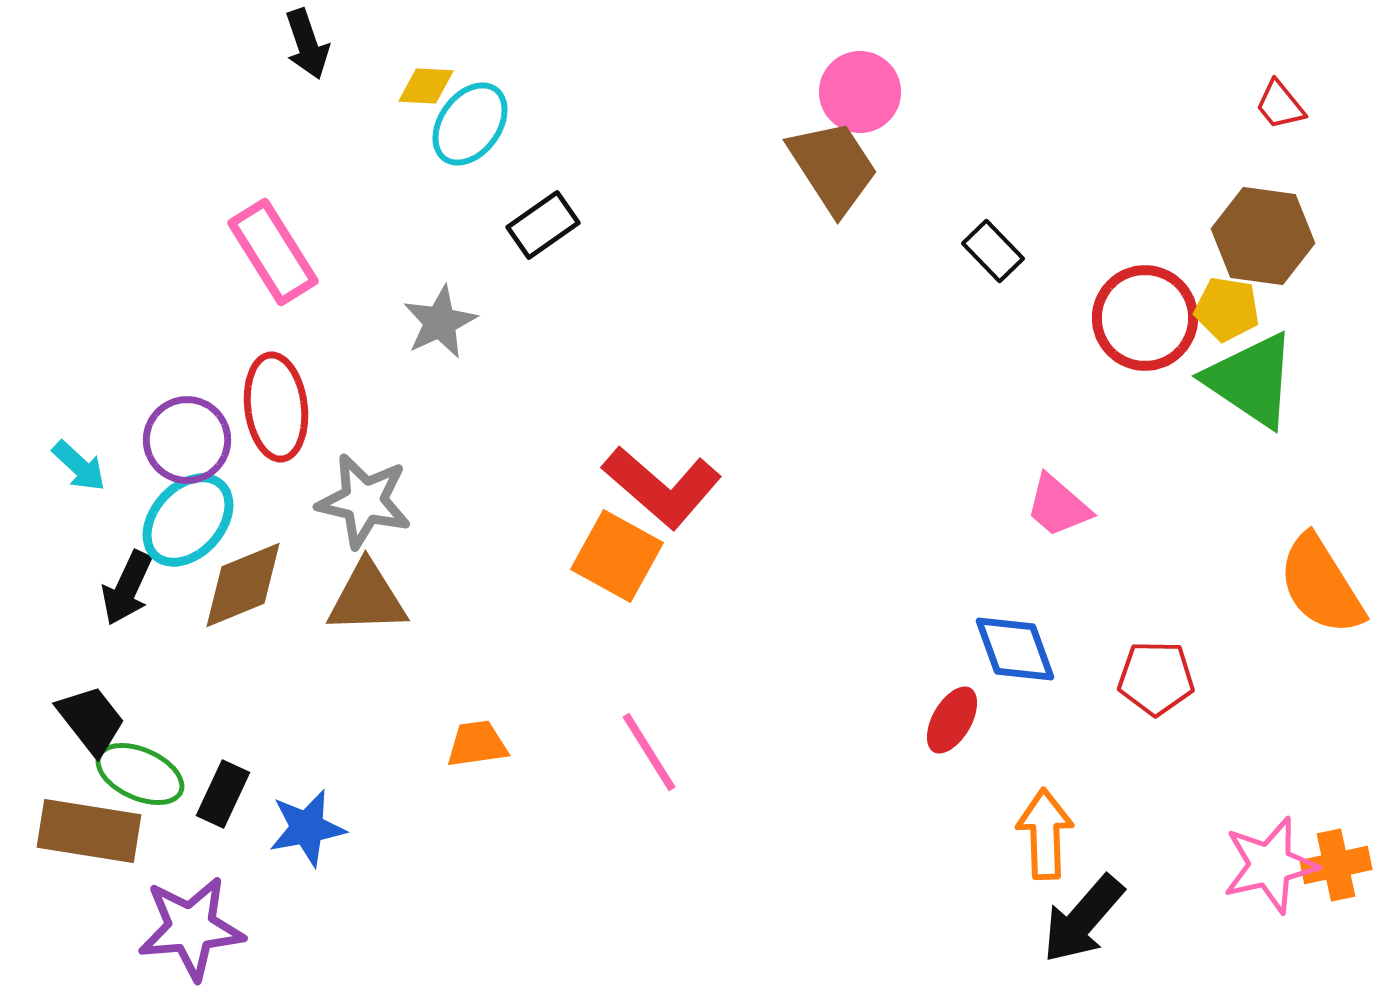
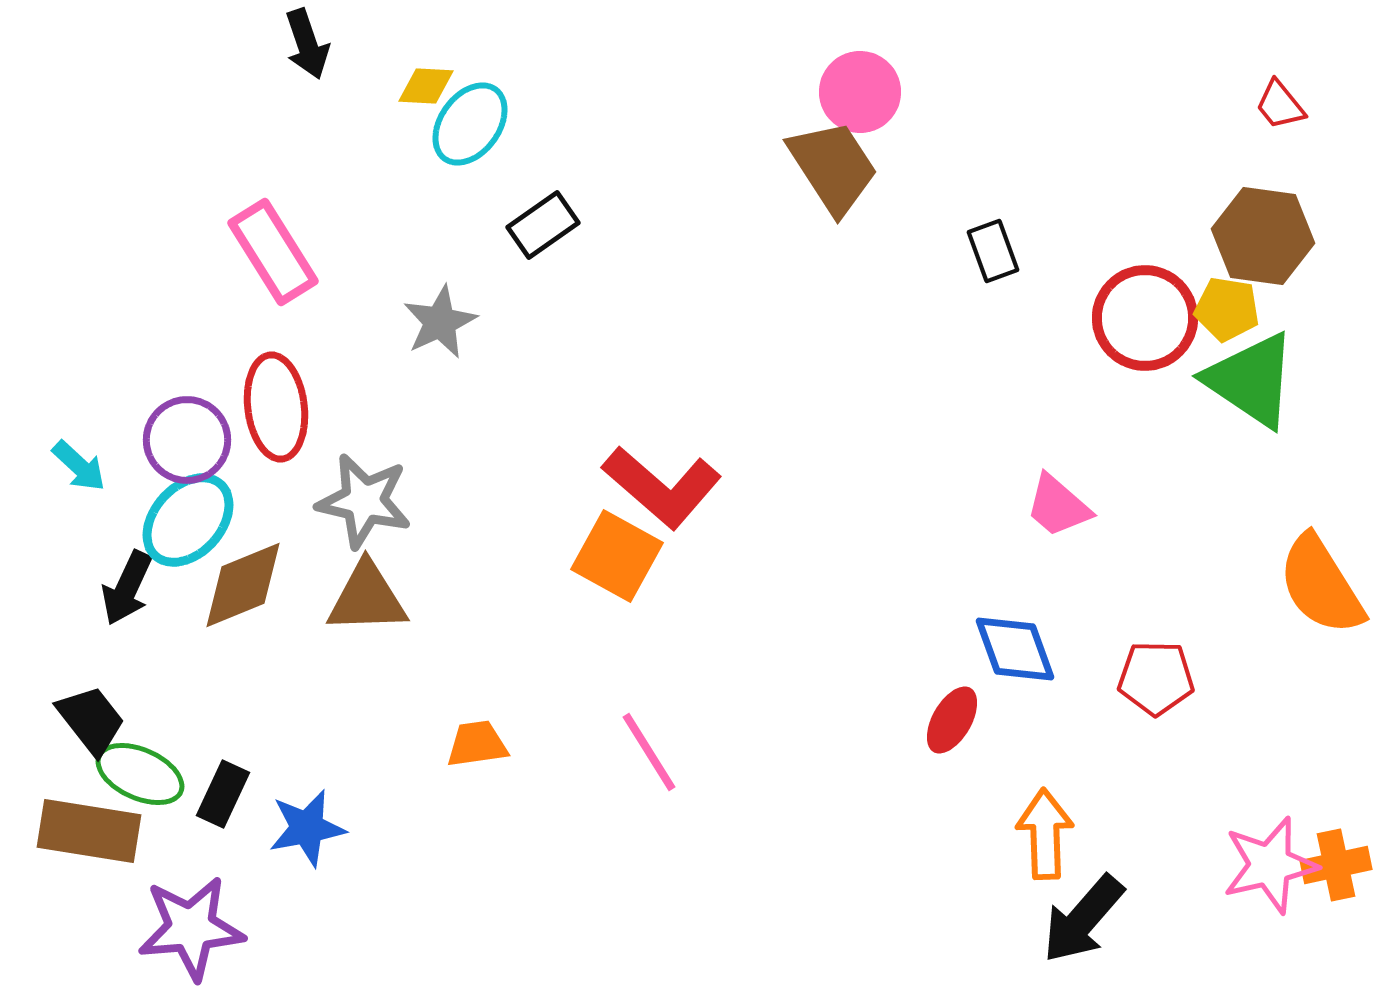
black rectangle at (993, 251): rotated 24 degrees clockwise
